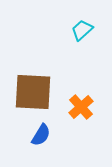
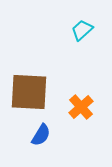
brown square: moved 4 px left
